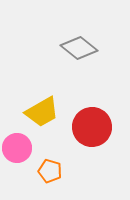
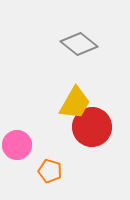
gray diamond: moved 4 px up
yellow trapezoid: moved 33 px right, 9 px up; rotated 30 degrees counterclockwise
pink circle: moved 3 px up
